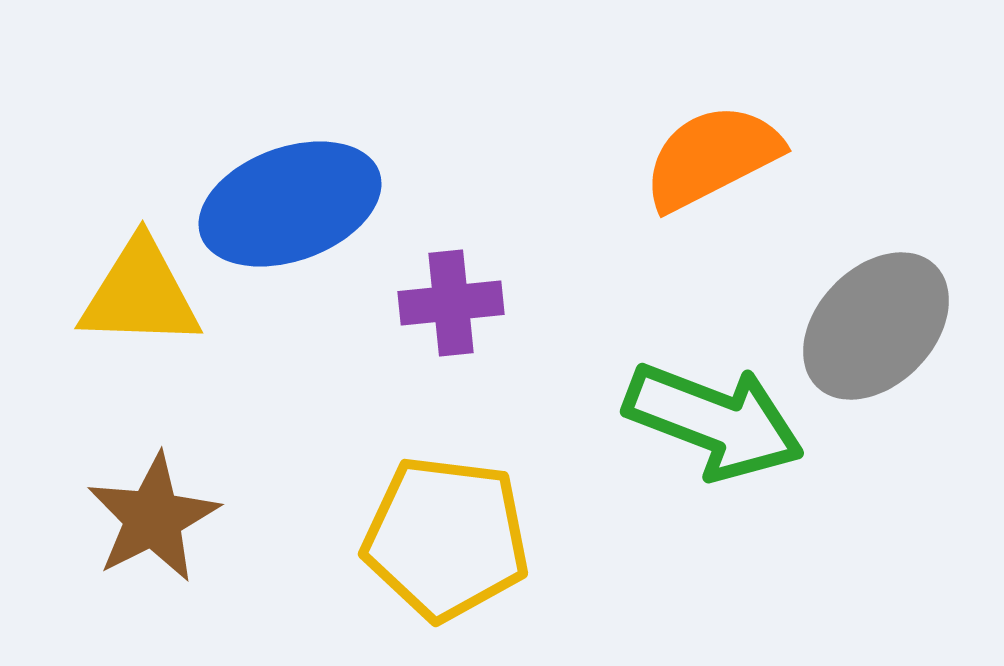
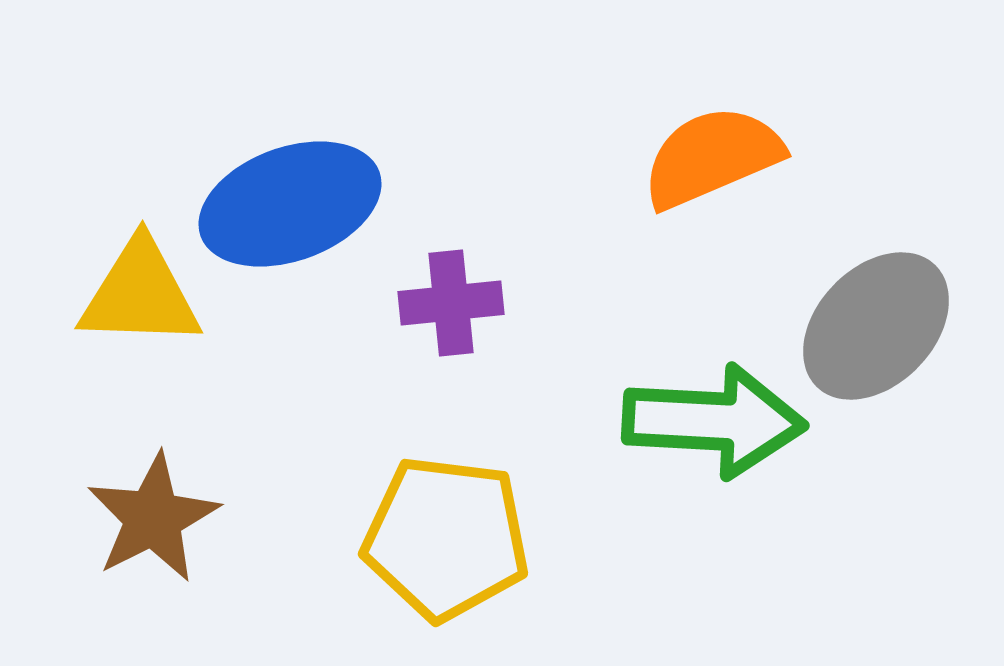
orange semicircle: rotated 4 degrees clockwise
green arrow: rotated 18 degrees counterclockwise
